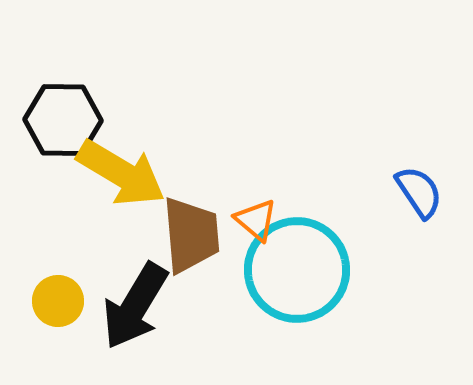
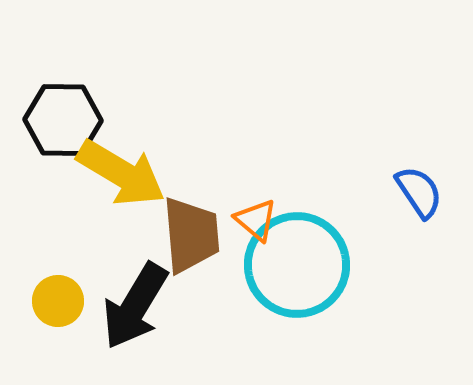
cyan circle: moved 5 px up
